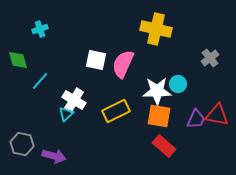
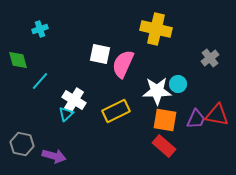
white square: moved 4 px right, 6 px up
orange square: moved 6 px right, 4 px down
